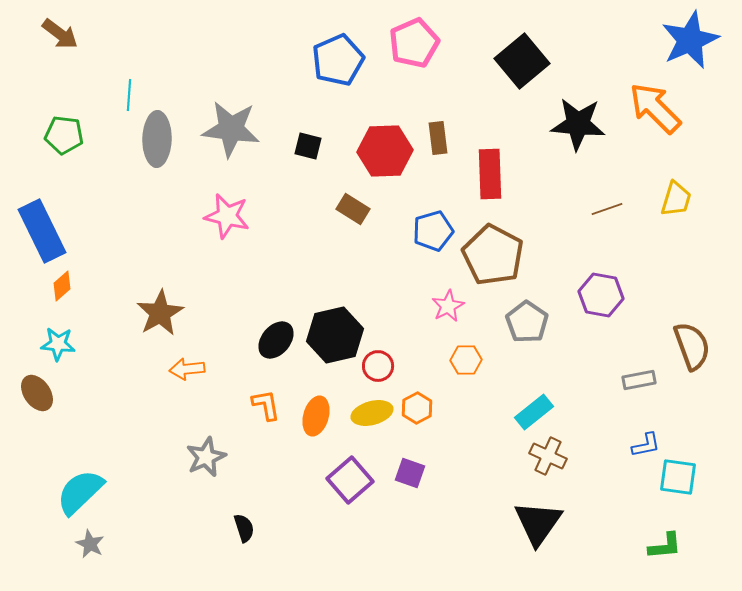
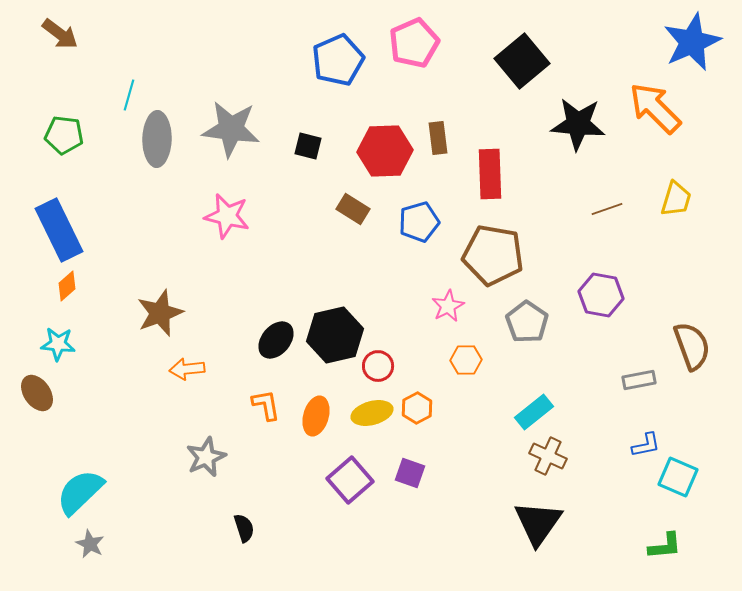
blue star at (690, 40): moved 2 px right, 2 px down
cyan line at (129, 95): rotated 12 degrees clockwise
blue rectangle at (42, 231): moved 17 px right, 1 px up
blue pentagon at (433, 231): moved 14 px left, 9 px up
brown pentagon at (493, 255): rotated 18 degrees counterclockwise
orange diamond at (62, 286): moved 5 px right
brown star at (160, 313): rotated 9 degrees clockwise
cyan square at (678, 477): rotated 15 degrees clockwise
